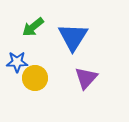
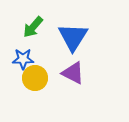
green arrow: rotated 10 degrees counterclockwise
blue star: moved 6 px right, 3 px up
purple triangle: moved 13 px left, 5 px up; rotated 45 degrees counterclockwise
